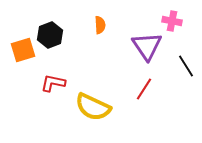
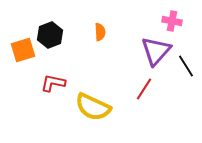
orange semicircle: moved 7 px down
purple triangle: moved 9 px right, 5 px down; rotated 16 degrees clockwise
